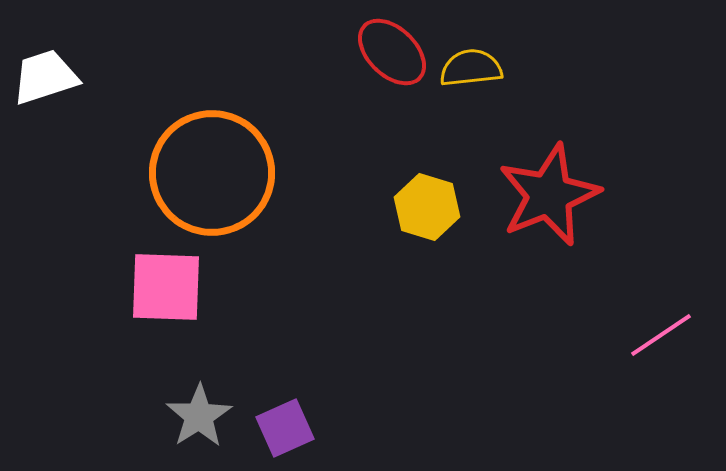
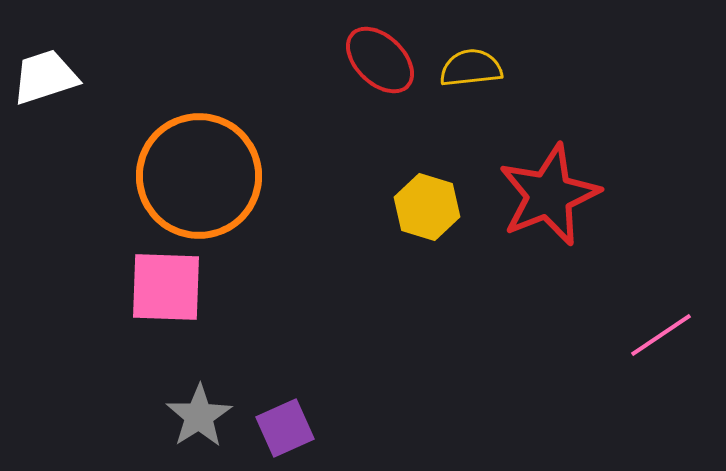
red ellipse: moved 12 px left, 8 px down
orange circle: moved 13 px left, 3 px down
